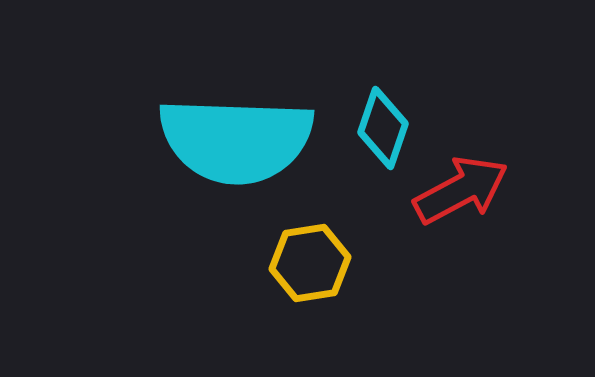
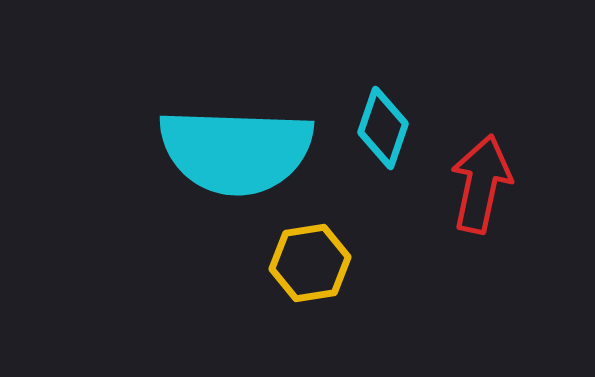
cyan semicircle: moved 11 px down
red arrow: moved 20 px right, 6 px up; rotated 50 degrees counterclockwise
